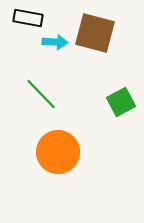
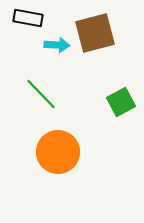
brown square: rotated 30 degrees counterclockwise
cyan arrow: moved 2 px right, 3 px down
